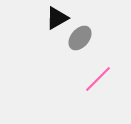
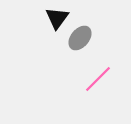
black triangle: rotated 25 degrees counterclockwise
